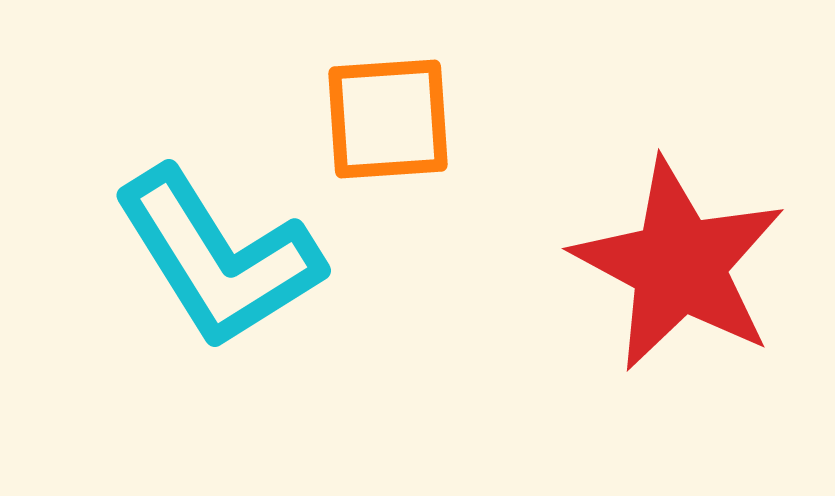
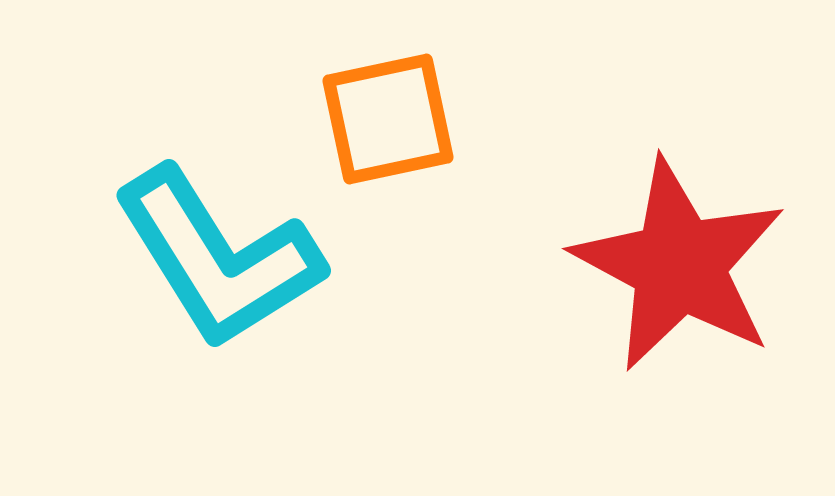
orange square: rotated 8 degrees counterclockwise
